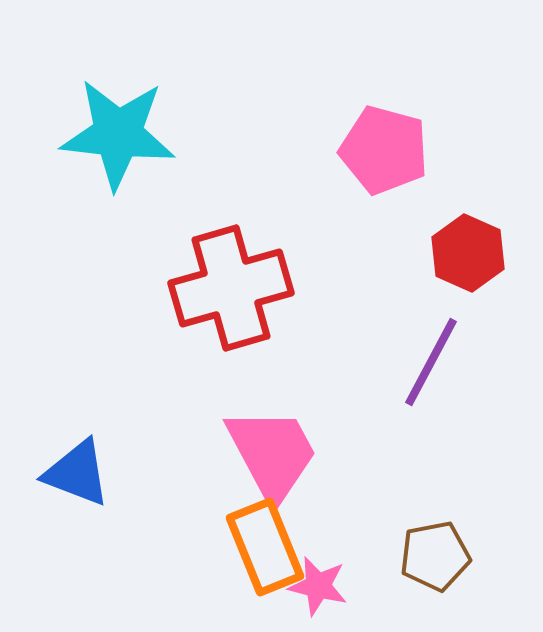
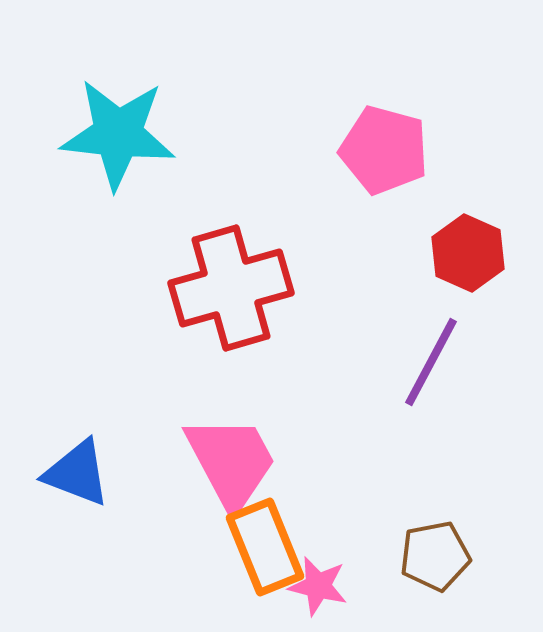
pink trapezoid: moved 41 px left, 8 px down
